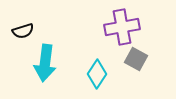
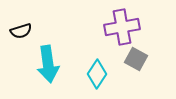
black semicircle: moved 2 px left
cyan arrow: moved 3 px right, 1 px down; rotated 15 degrees counterclockwise
